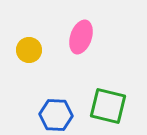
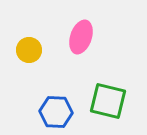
green square: moved 5 px up
blue hexagon: moved 3 px up
